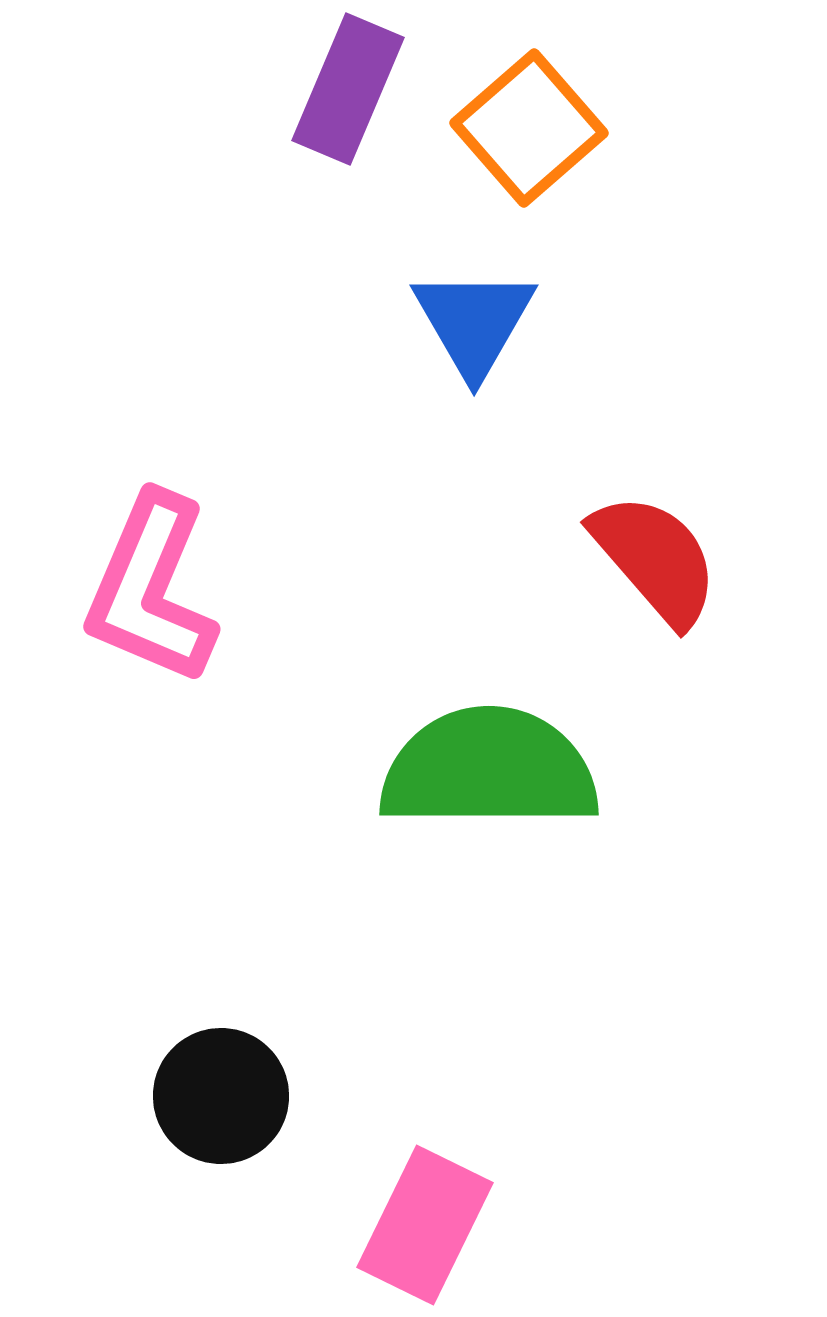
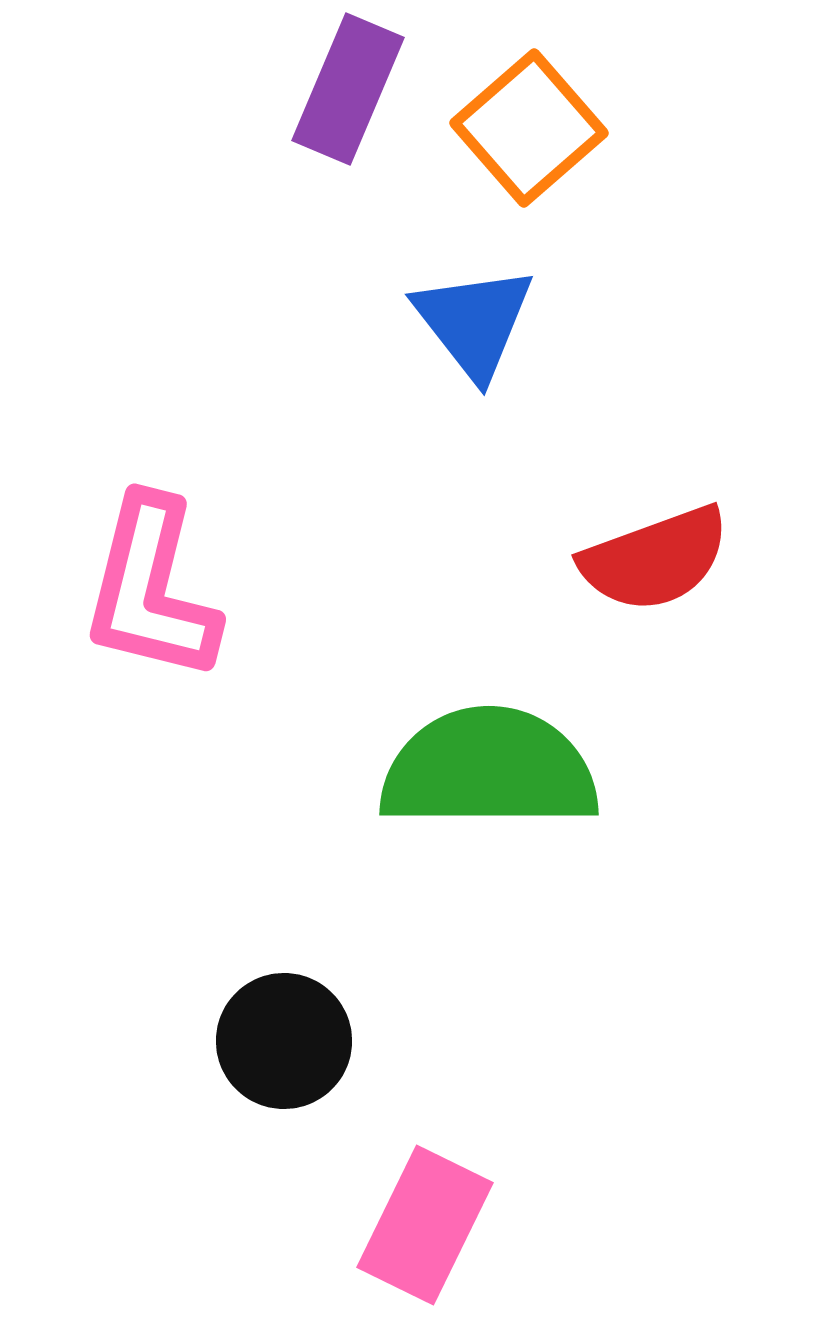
blue triangle: rotated 8 degrees counterclockwise
red semicircle: rotated 111 degrees clockwise
pink L-shape: rotated 9 degrees counterclockwise
black circle: moved 63 px right, 55 px up
